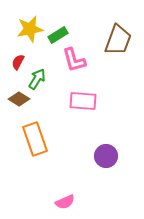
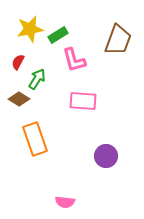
pink semicircle: rotated 30 degrees clockwise
